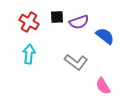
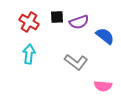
pink semicircle: rotated 54 degrees counterclockwise
